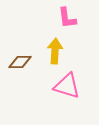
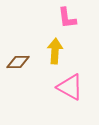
brown diamond: moved 2 px left
pink triangle: moved 3 px right, 1 px down; rotated 12 degrees clockwise
